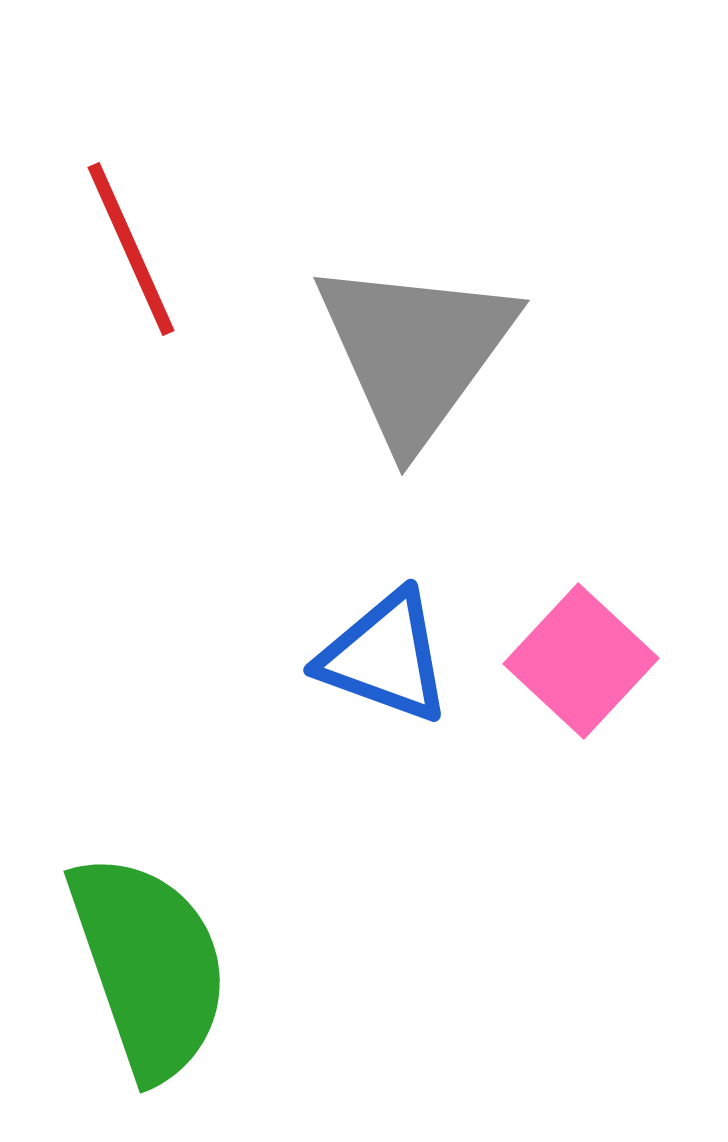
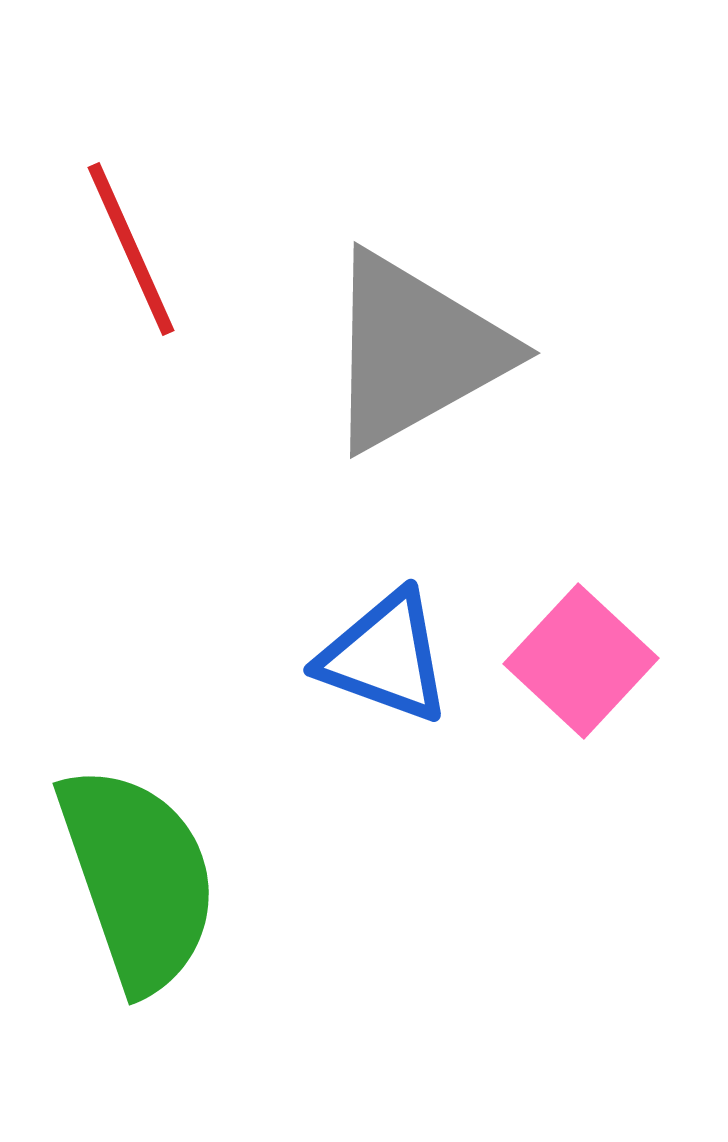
gray triangle: rotated 25 degrees clockwise
green semicircle: moved 11 px left, 88 px up
